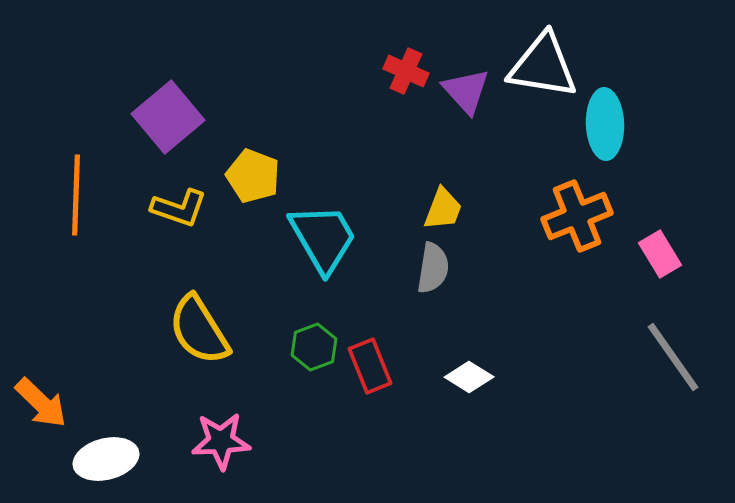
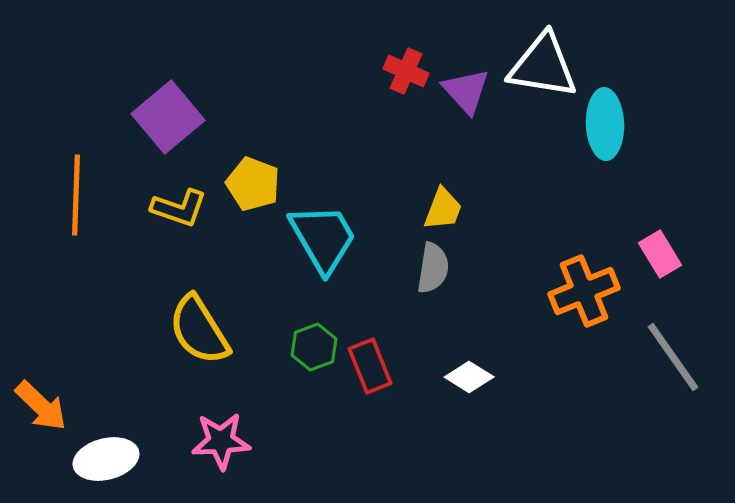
yellow pentagon: moved 8 px down
orange cross: moved 7 px right, 75 px down
orange arrow: moved 3 px down
